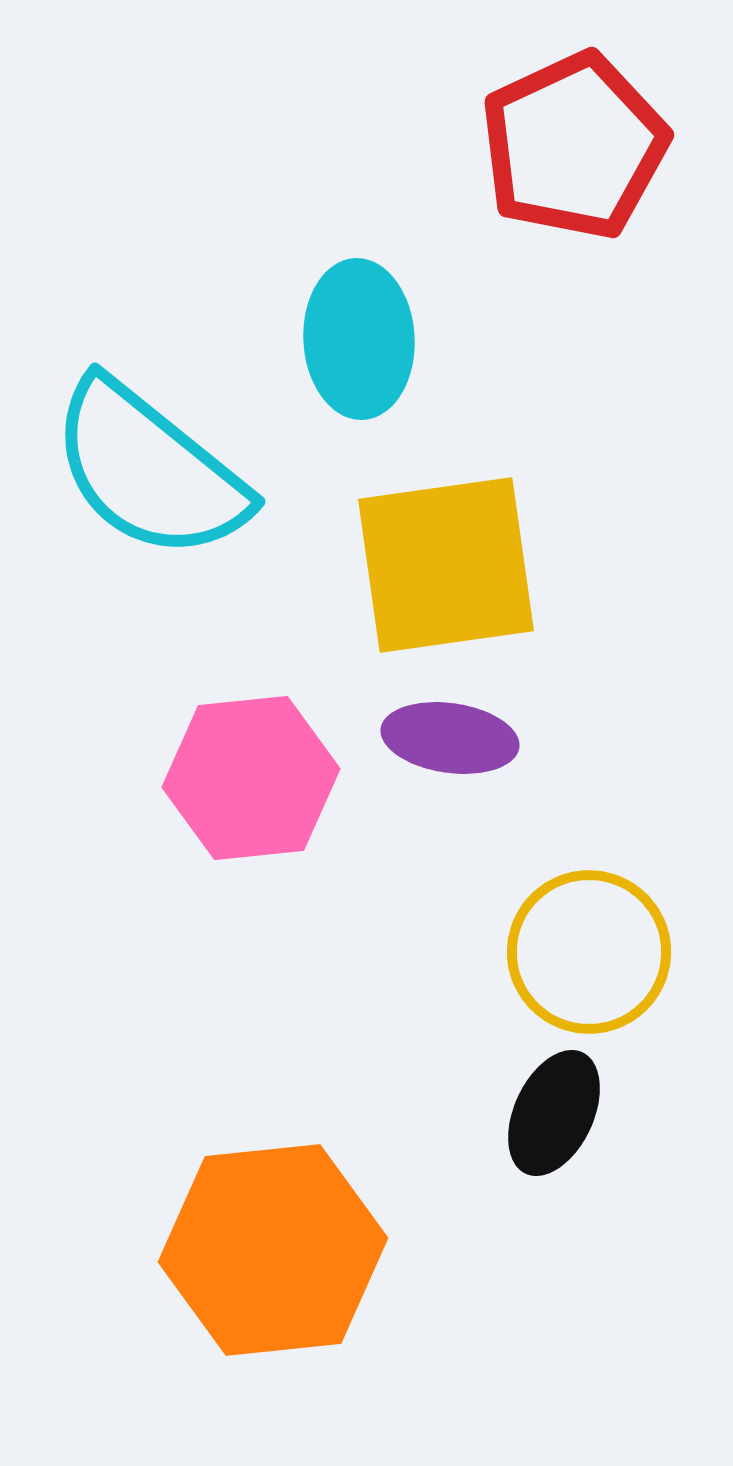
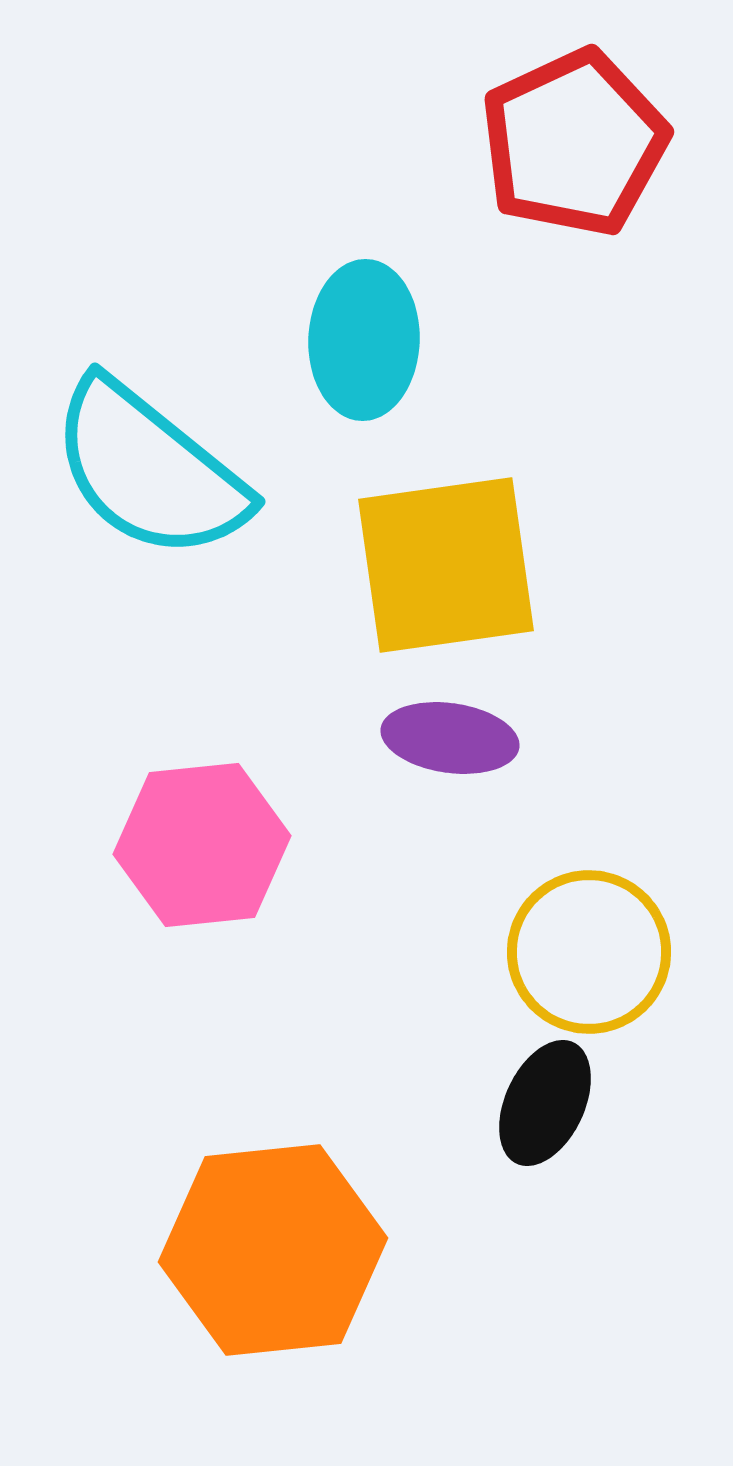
red pentagon: moved 3 px up
cyan ellipse: moved 5 px right, 1 px down; rotated 5 degrees clockwise
pink hexagon: moved 49 px left, 67 px down
black ellipse: moved 9 px left, 10 px up
